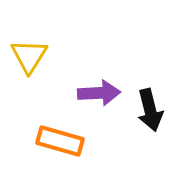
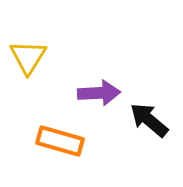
yellow triangle: moved 1 px left, 1 px down
black arrow: moved 1 px left, 10 px down; rotated 144 degrees clockwise
